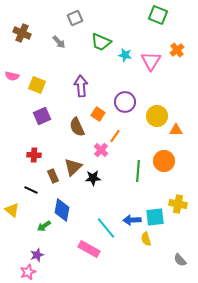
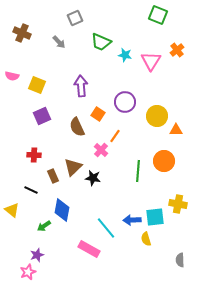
black star: rotated 14 degrees clockwise
gray semicircle: rotated 40 degrees clockwise
